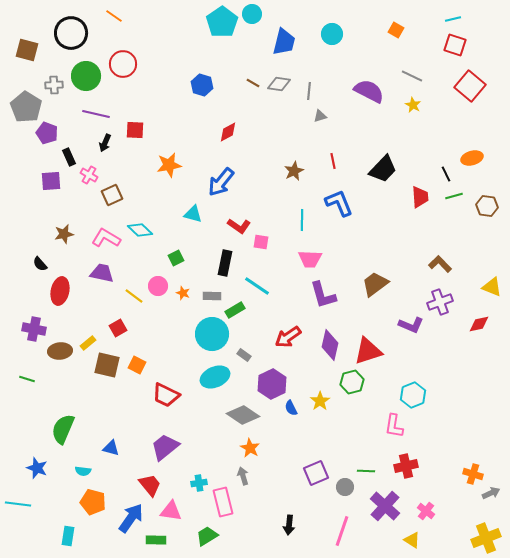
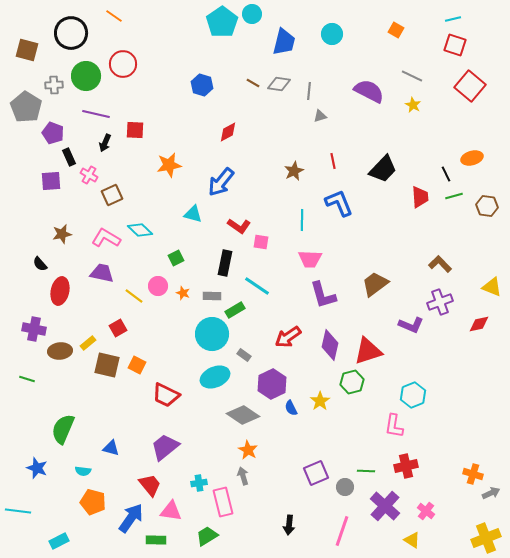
purple pentagon at (47, 133): moved 6 px right
brown star at (64, 234): moved 2 px left
orange star at (250, 448): moved 2 px left, 2 px down
cyan line at (18, 504): moved 7 px down
cyan rectangle at (68, 536): moved 9 px left, 5 px down; rotated 54 degrees clockwise
